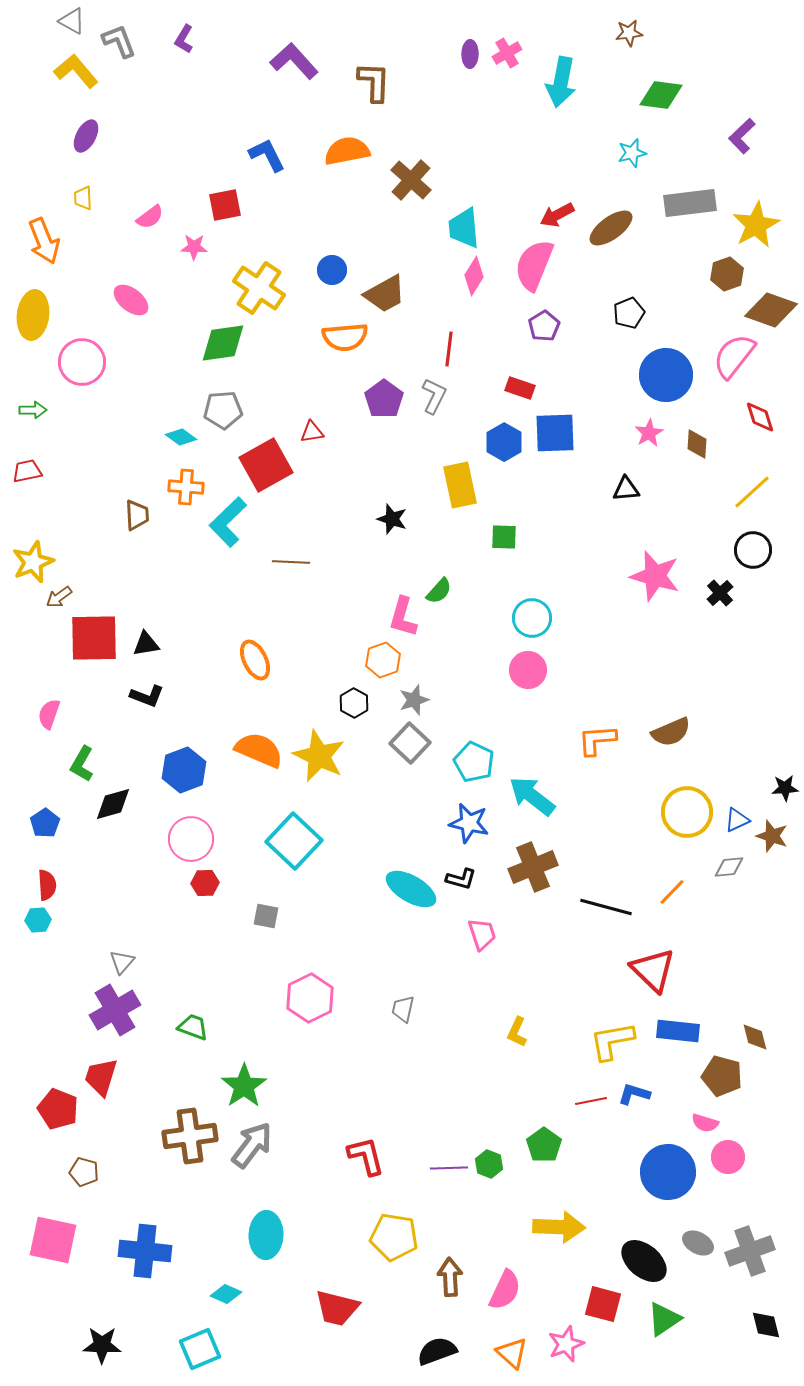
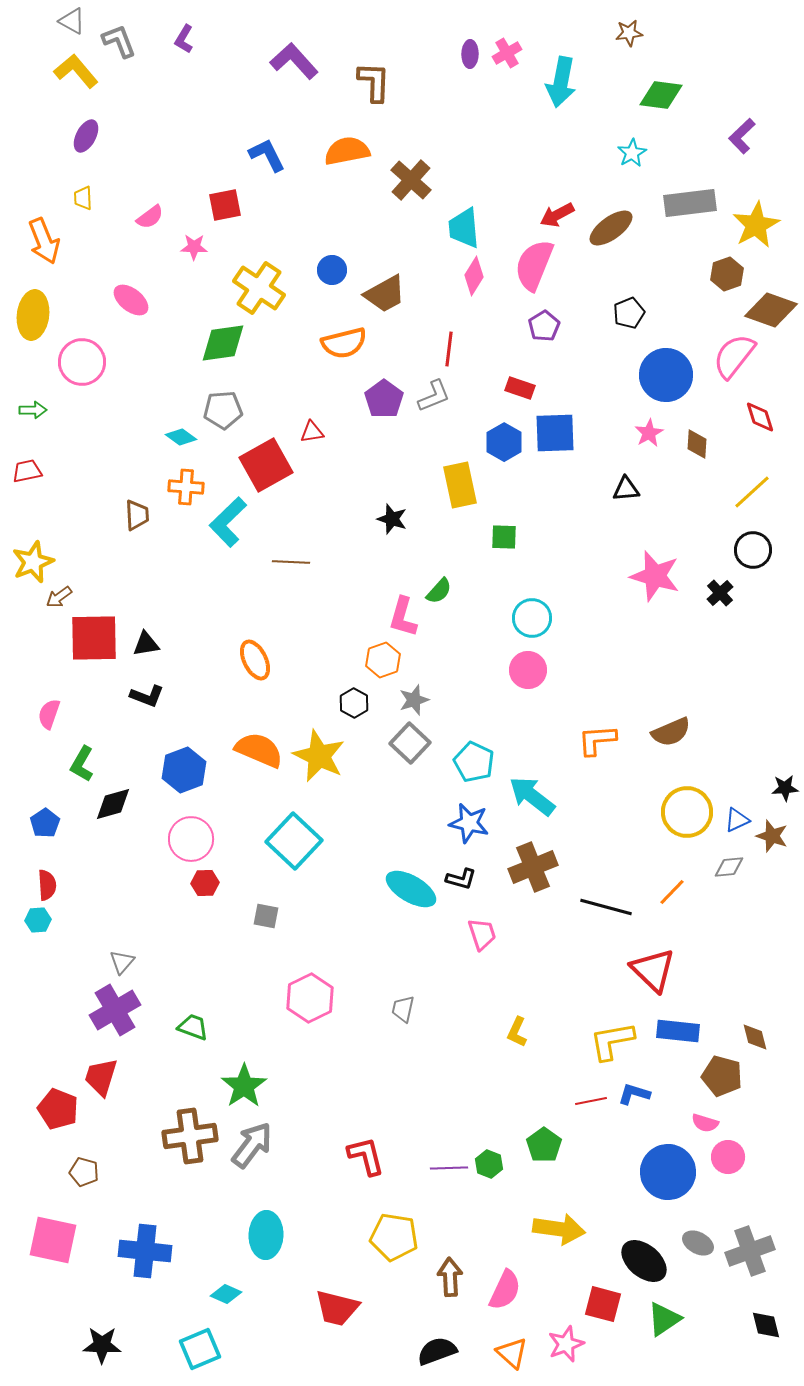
cyan star at (632, 153): rotated 16 degrees counterclockwise
orange semicircle at (345, 337): moved 1 px left, 6 px down; rotated 9 degrees counterclockwise
gray L-shape at (434, 396): rotated 42 degrees clockwise
yellow arrow at (559, 1227): moved 2 px down; rotated 6 degrees clockwise
